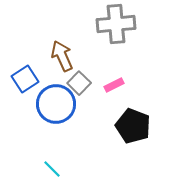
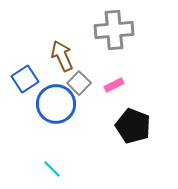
gray cross: moved 2 px left, 6 px down
